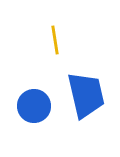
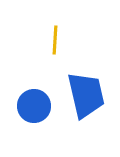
yellow line: rotated 12 degrees clockwise
